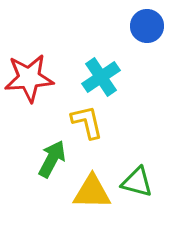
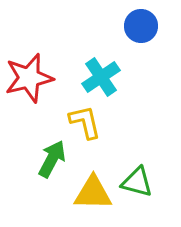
blue circle: moved 6 px left
red star: rotated 9 degrees counterclockwise
yellow L-shape: moved 2 px left
yellow triangle: moved 1 px right, 1 px down
